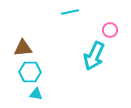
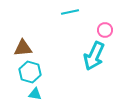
pink circle: moved 5 px left
cyan hexagon: rotated 15 degrees clockwise
cyan triangle: moved 1 px left
